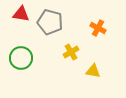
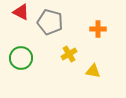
red triangle: moved 2 px up; rotated 18 degrees clockwise
orange cross: moved 1 px down; rotated 28 degrees counterclockwise
yellow cross: moved 2 px left, 2 px down
